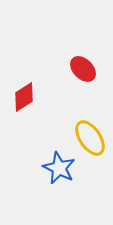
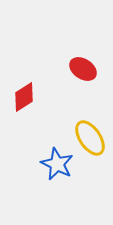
red ellipse: rotated 12 degrees counterclockwise
blue star: moved 2 px left, 4 px up
